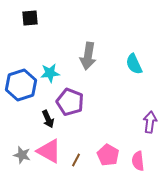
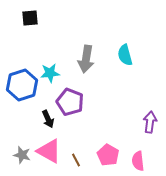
gray arrow: moved 2 px left, 3 px down
cyan semicircle: moved 9 px left, 9 px up; rotated 10 degrees clockwise
blue hexagon: moved 1 px right
brown line: rotated 56 degrees counterclockwise
